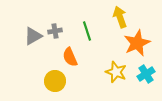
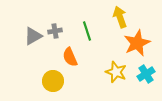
yellow circle: moved 2 px left
